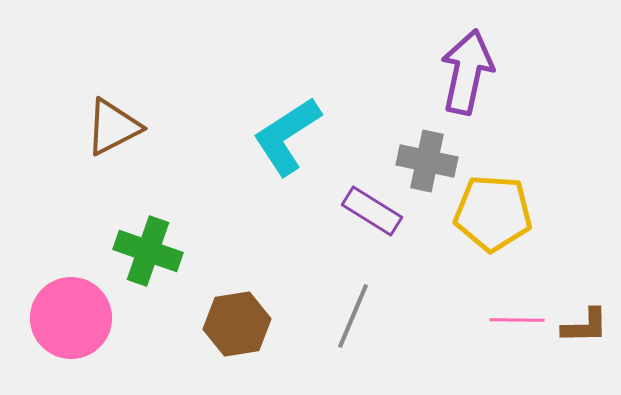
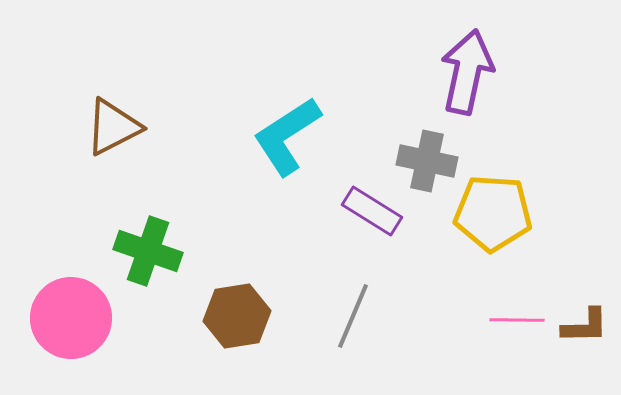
brown hexagon: moved 8 px up
